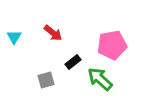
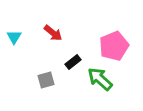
pink pentagon: moved 2 px right, 1 px down; rotated 12 degrees counterclockwise
